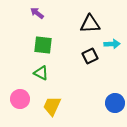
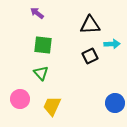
black triangle: moved 1 px down
green triangle: rotated 21 degrees clockwise
